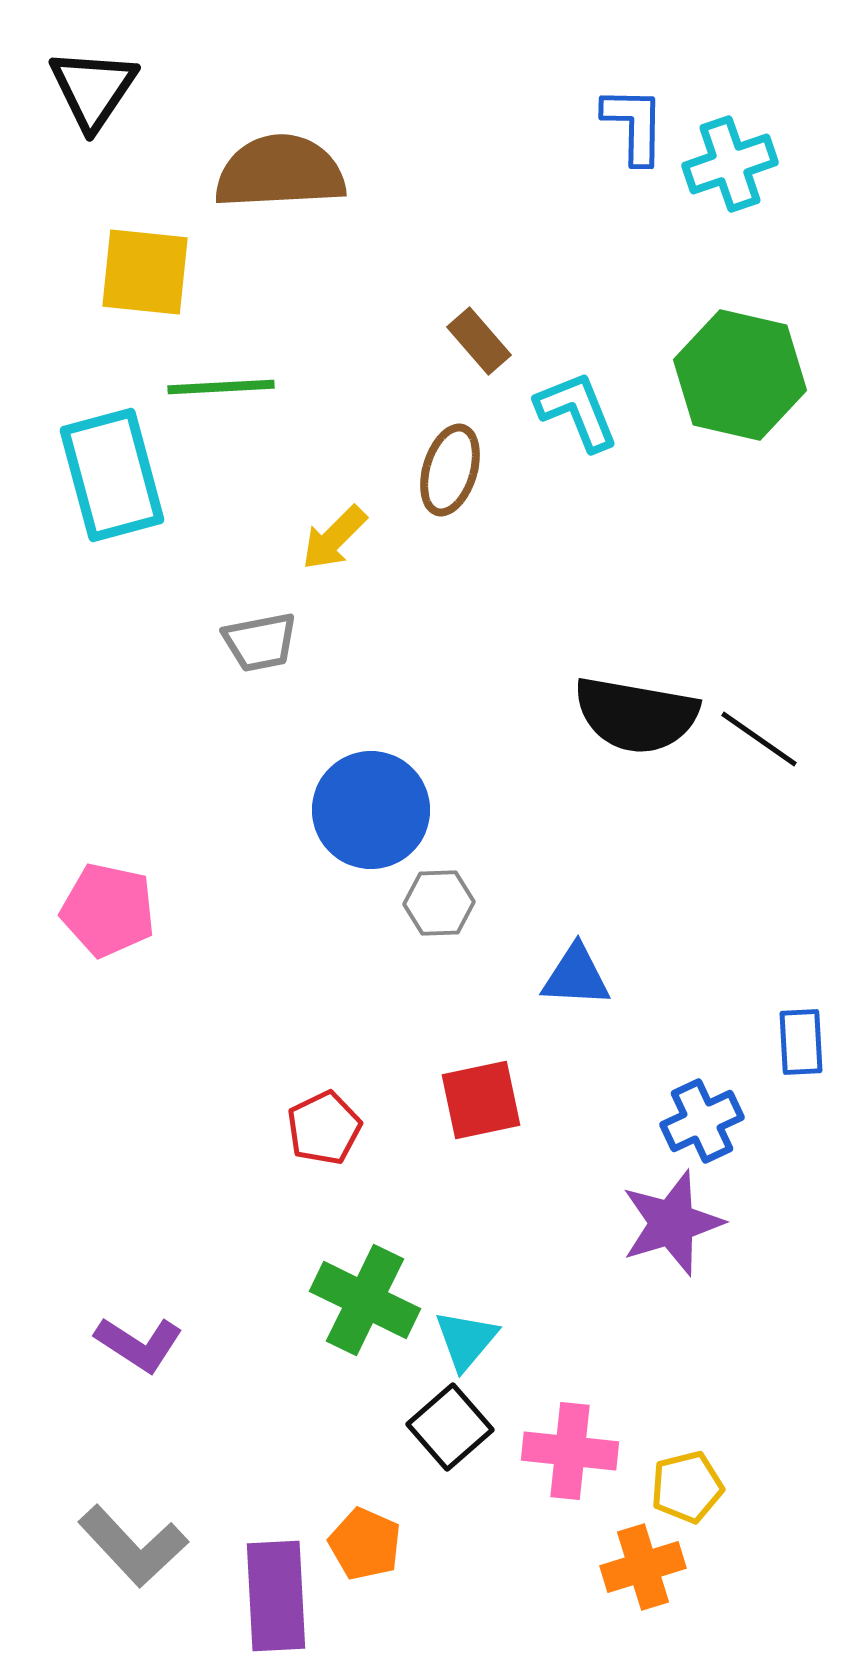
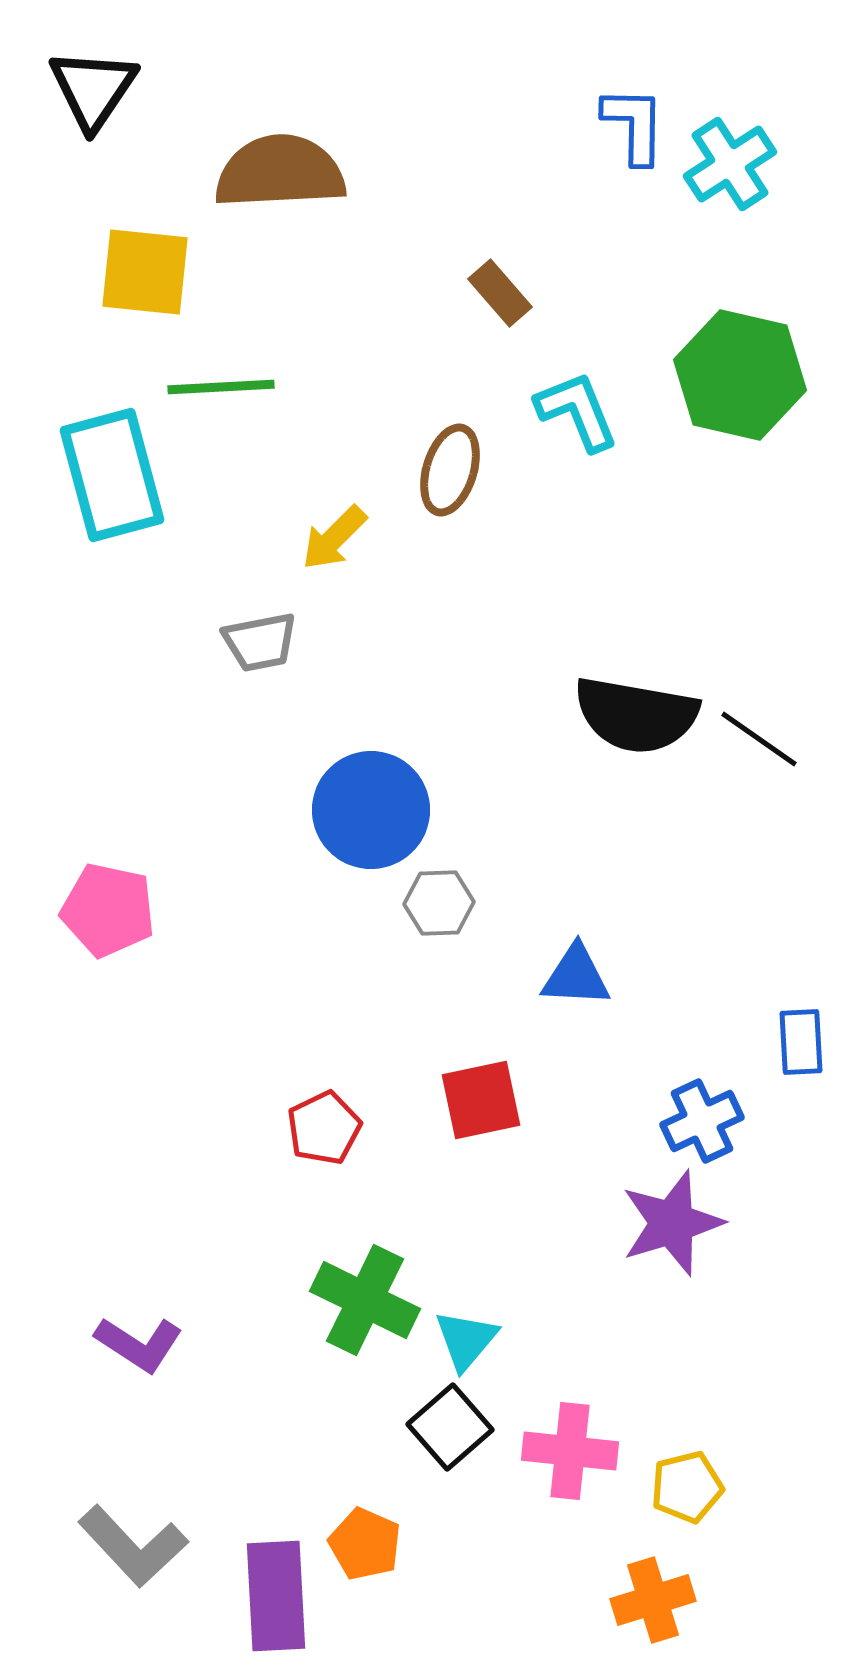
cyan cross: rotated 14 degrees counterclockwise
brown rectangle: moved 21 px right, 48 px up
orange cross: moved 10 px right, 33 px down
